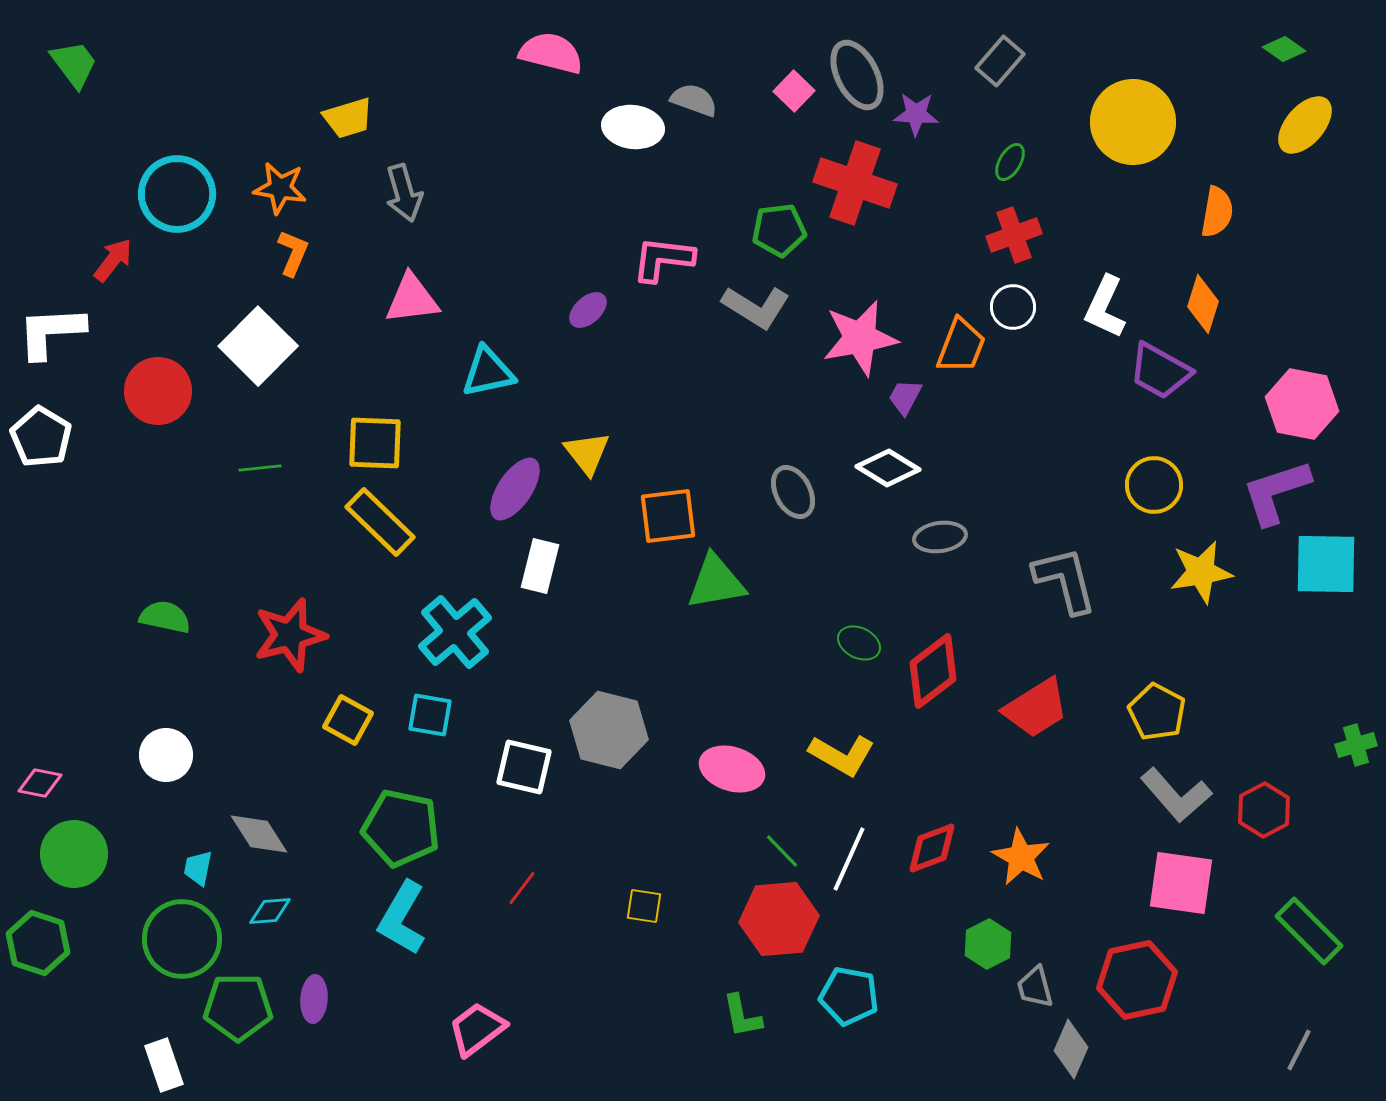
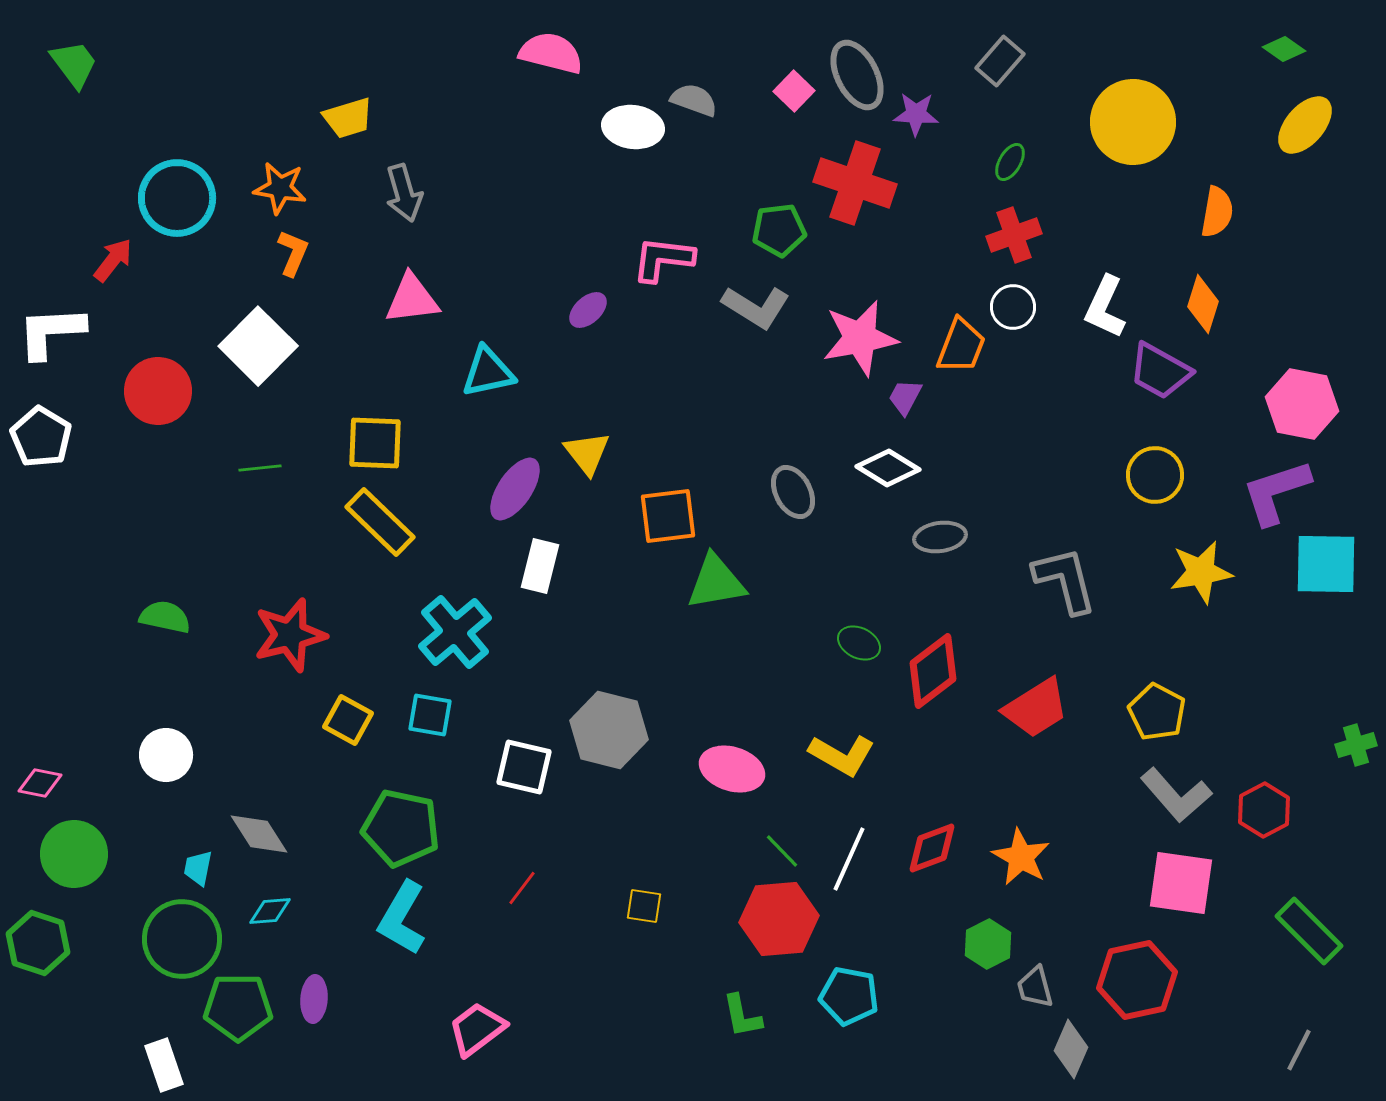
cyan circle at (177, 194): moved 4 px down
yellow circle at (1154, 485): moved 1 px right, 10 px up
